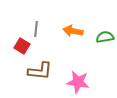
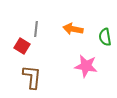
orange arrow: moved 2 px up
green semicircle: rotated 90 degrees counterclockwise
brown L-shape: moved 8 px left, 6 px down; rotated 90 degrees counterclockwise
pink star: moved 8 px right, 16 px up
